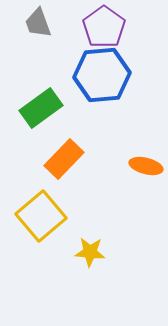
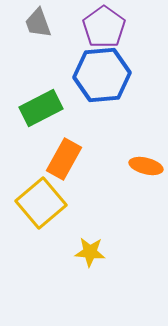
green rectangle: rotated 9 degrees clockwise
orange rectangle: rotated 15 degrees counterclockwise
yellow square: moved 13 px up
